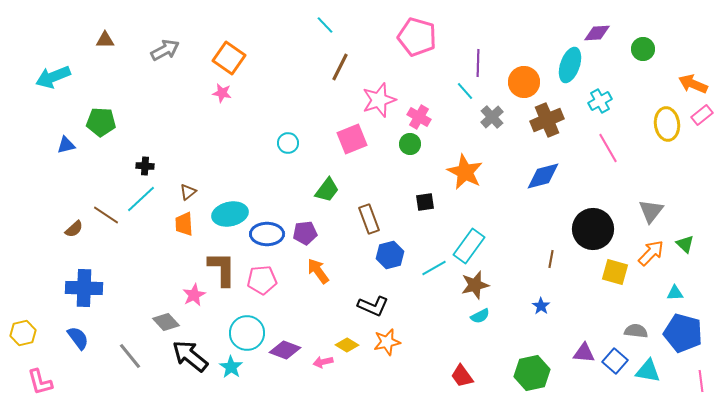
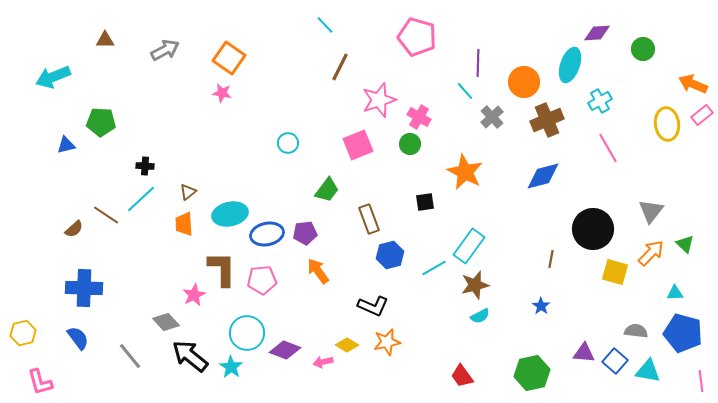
pink square at (352, 139): moved 6 px right, 6 px down
blue ellipse at (267, 234): rotated 12 degrees counterclockwise
